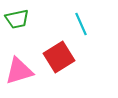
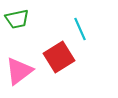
cyan line: moved 1 px left, 5 px down
pink triangle: rotated 20 degrees counterclockwise
